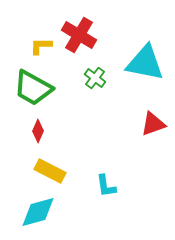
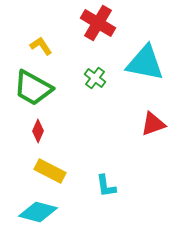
red cross: moved 19 px right, 12 px up
yellow L-shape: rotated 55 degrees clockwise
cyan diamond: rotated 30 degrees clockwise
